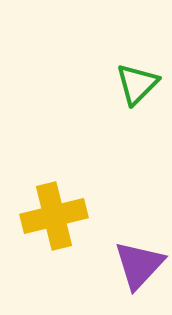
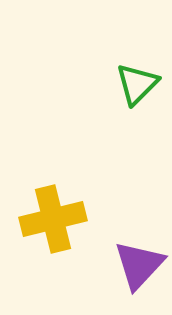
yellow cross: moved 1 px left, 3 px down
